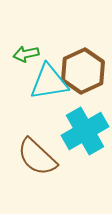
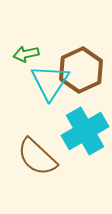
brown hexagon: moved 2 px left, 1 px up
cyan triangle: moved 1 px right; rotated 48 degrees counterclockwise
